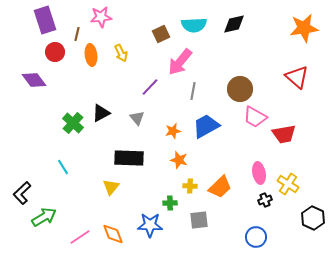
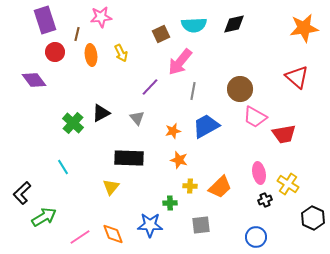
gray square at (199, 220): moved 2 px right, 5 px down
